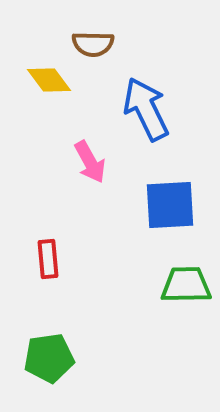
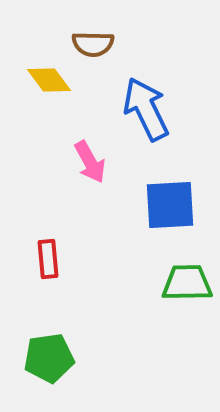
green trapezoid: moved 1 px right, 2 px up
